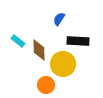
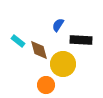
blue semicircle: moved 1 px left, 6 px down
black rectangle: moved 3 px right, 1 px up
brown diamond: rotated 15 degrees counterclockwise
